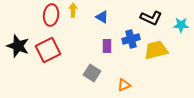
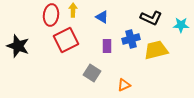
red square: moved 18 px right, 10 px up
